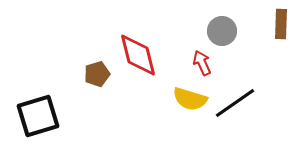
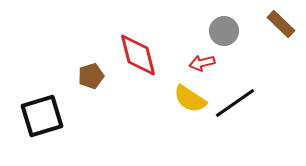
brown rectangle: rotated 48 degrees counterclockwise
gray circle: moved 2 px right
red arrow: rotated 80 degrees counterclockwise
brown pentagon: moved 6 px left, 2 px down
yellow semicircle: rotated 16 degrees clockwise
black square: moved 4 px right
